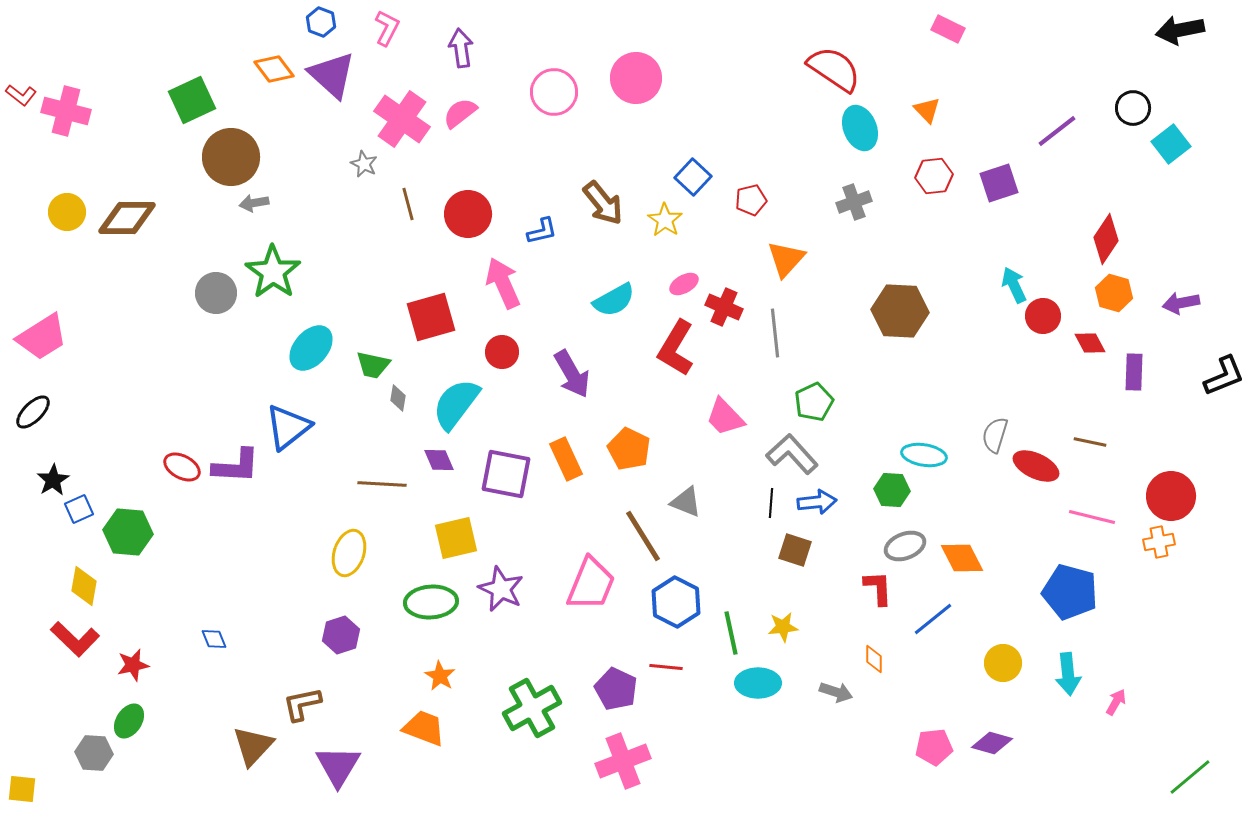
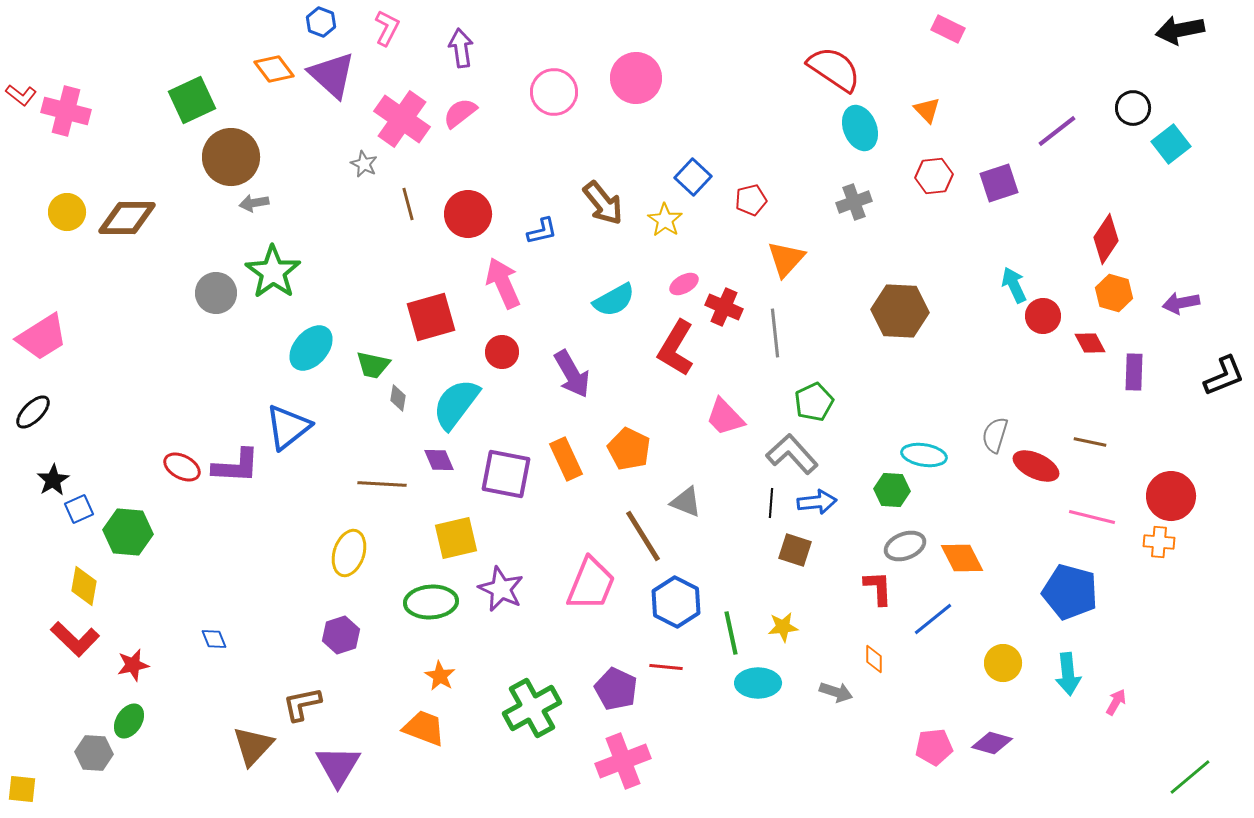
orange cross at (1159, 542): rotated 16 degrees clockwise
